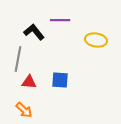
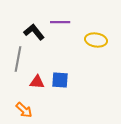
purple line: moved 2 px down
red triangle: moved 8 px right
